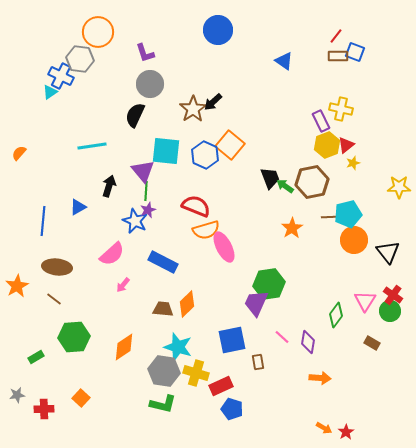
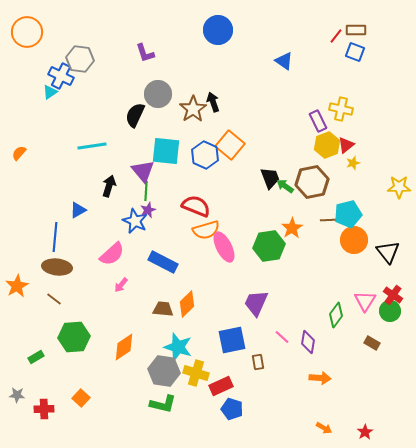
orange circle at (98, 32): moved 71 px left
brown rectangle at (338, 56): moved 18 px right, 26 px up
gray circle at (150, 84): moved 8 px right, 10 px down
black arrow at (213, 102): rotated 114 degrees clockwise
purple rectangle at (321, 121): moved 3 px left
blue triangle at (78, 207): moved 3 px down
brown line at (330, 217): moved 1 px left, 3 px down
blue line at (43, 221): moved 12 px right, 16 px down
green hexagon at (269, 284): moved 38 px up
pink arrow at (123, 285): moved 2 px left
gray star at (17, 395): rotated 14 degrees clockwise
red star at (346, 432): moved 19 px right
